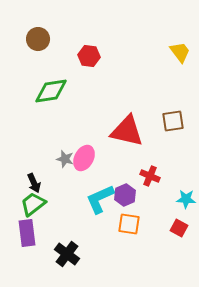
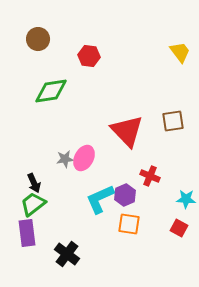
red triangle: rotated 33 degrees clockwise
gray star: rotated 24 degrees counterclockwise
